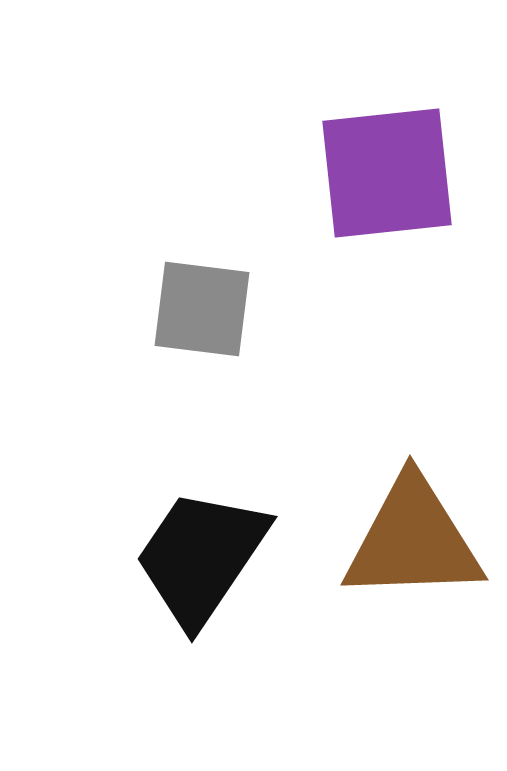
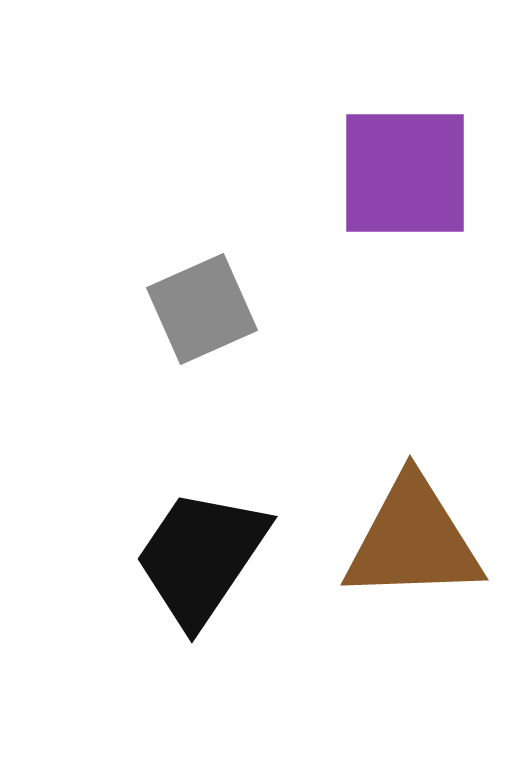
purple square: moved 18 px right; rotated 6 degrees clockwise
gray square: rotated 31 degrees counterclockwise
